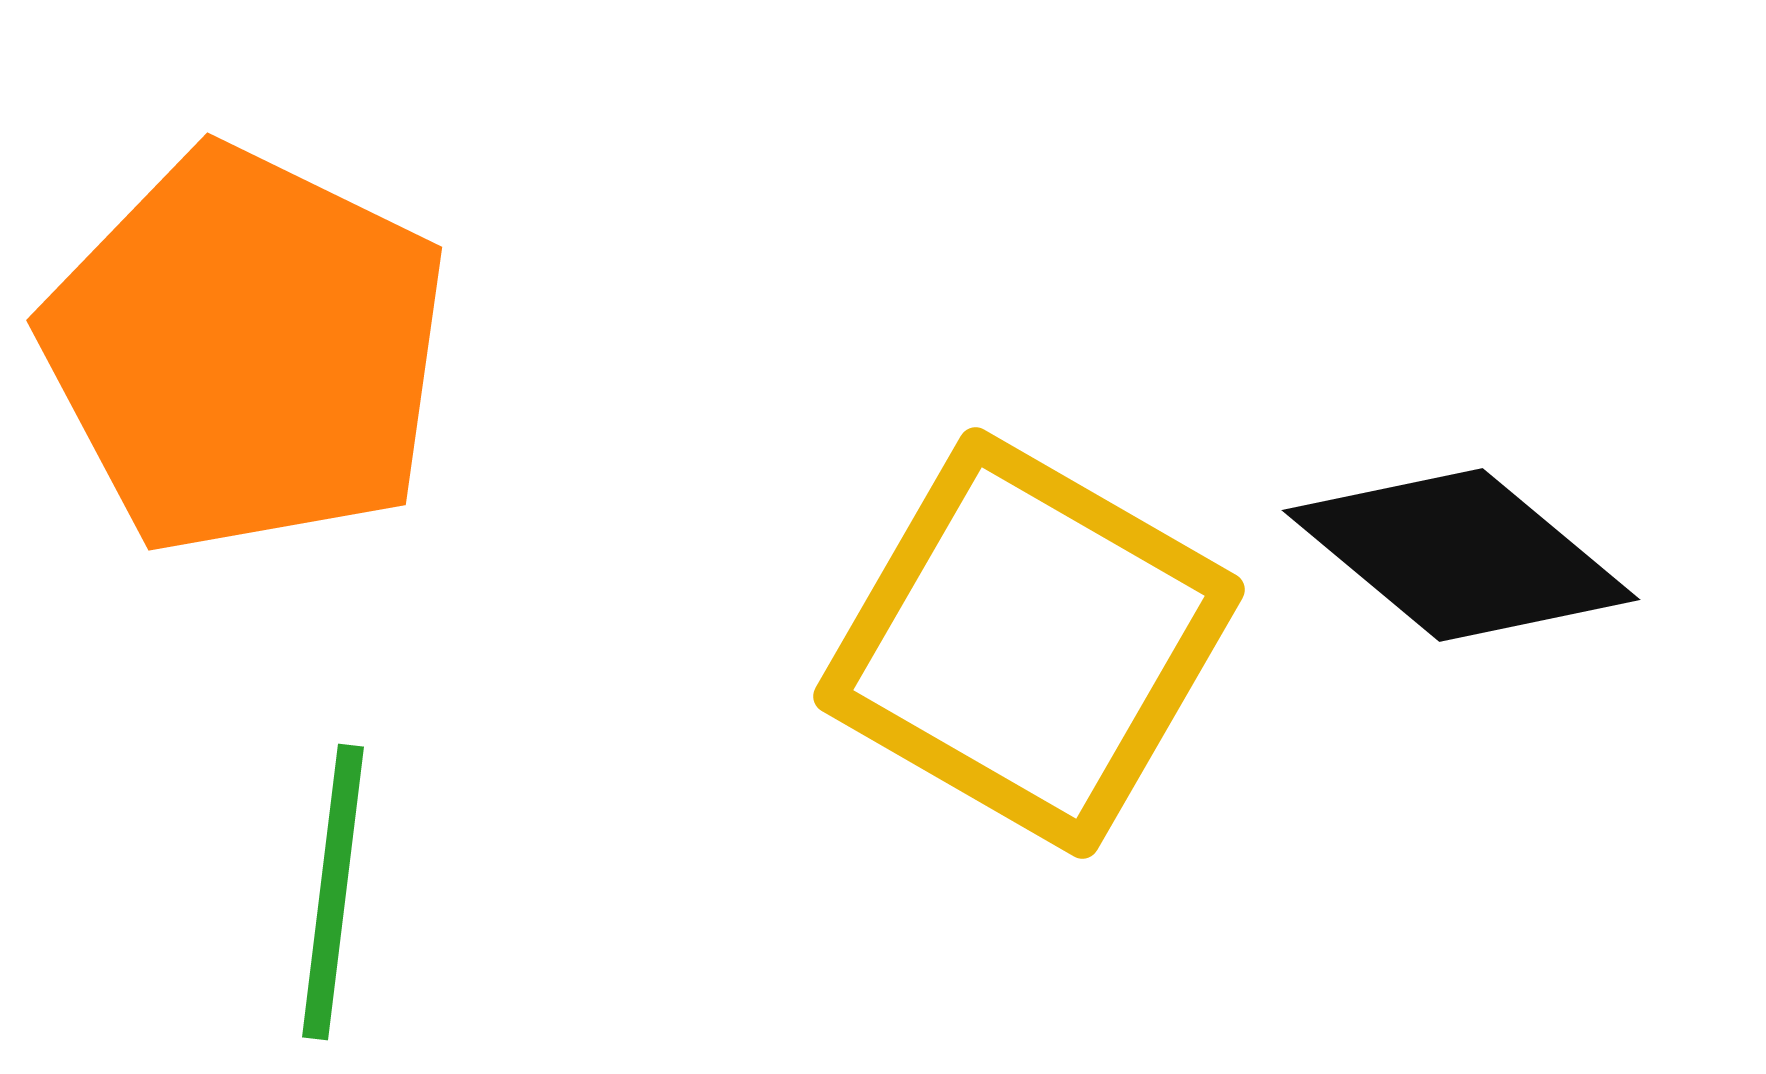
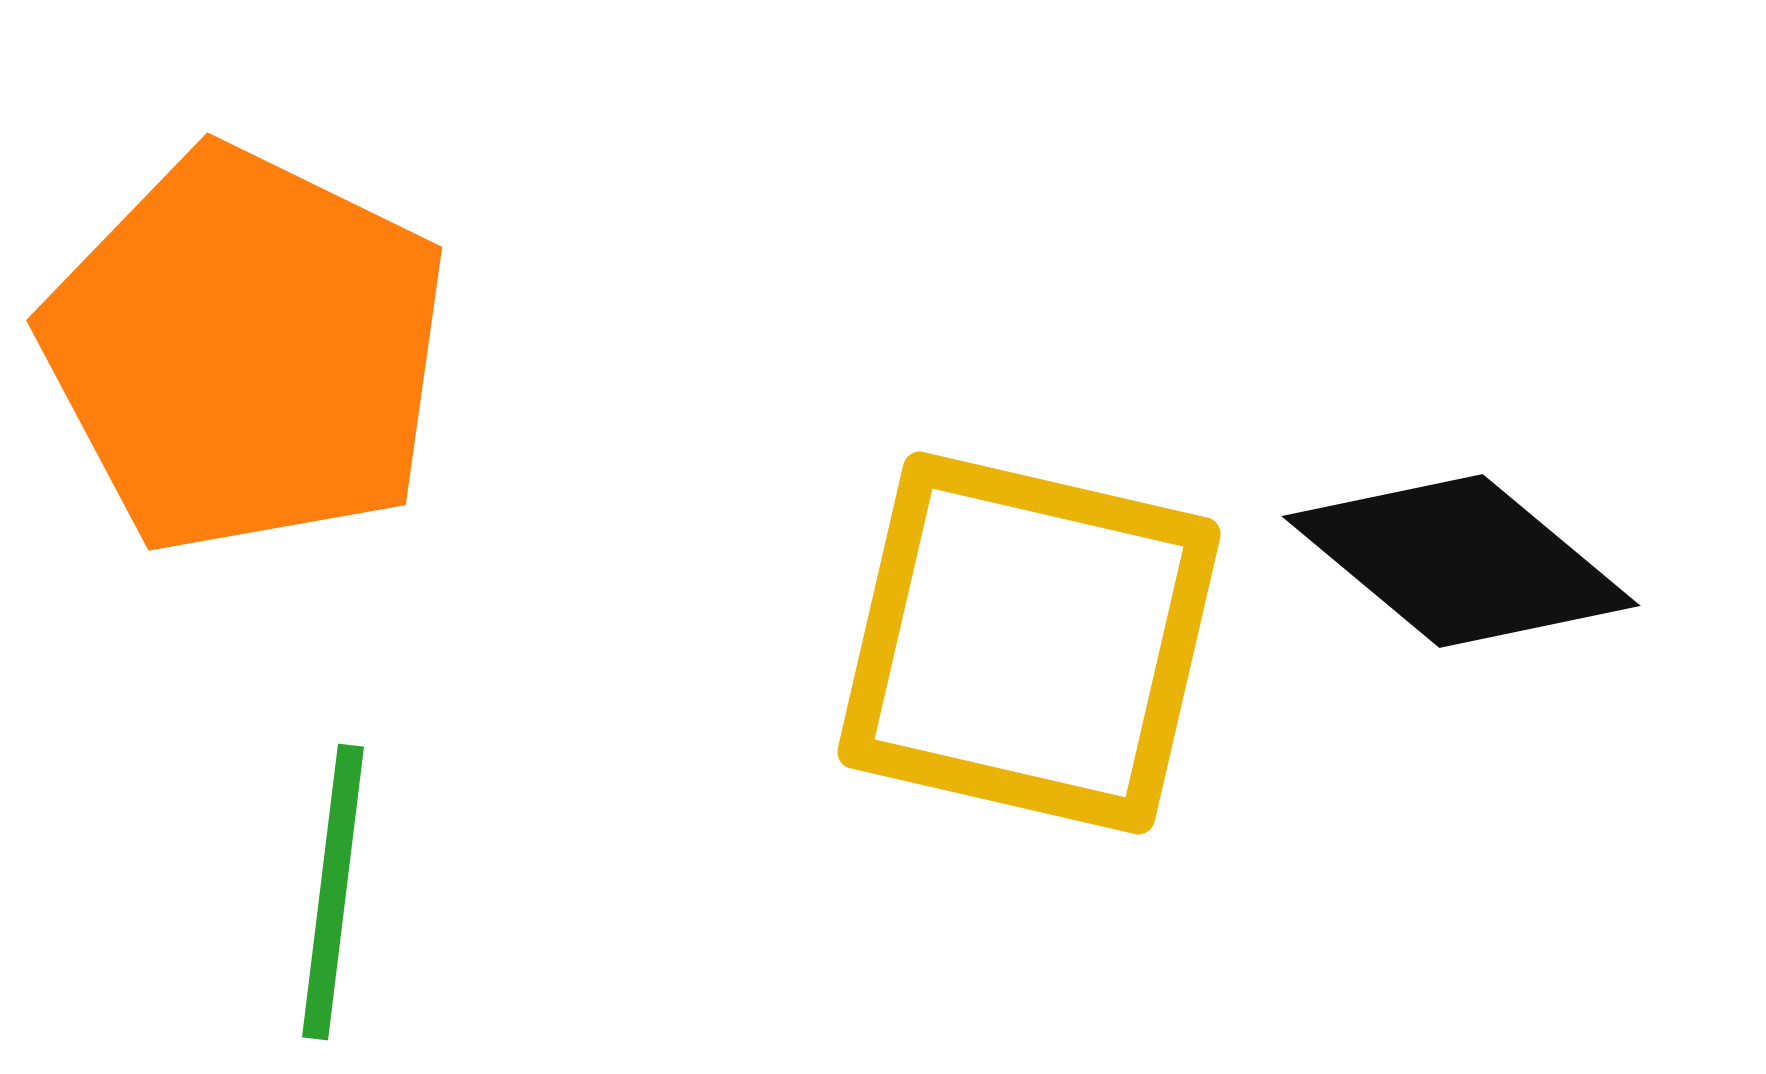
black diamond: moved 6 px down
yellow square: rotated 17 degrees counterclockwise
